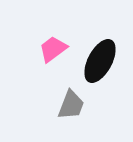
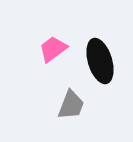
black ellipse: rotated 45 degrees counterclockwise
